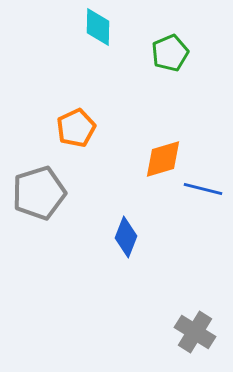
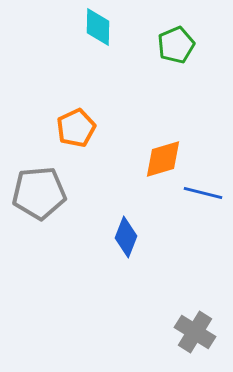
green pentagon: moved 6 px right, 8 px up
blue line: moved 4 px down
gray pentagon: rotated 12 degrees clockwise
